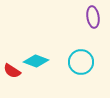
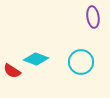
cyan diamond: moved 2 px up
